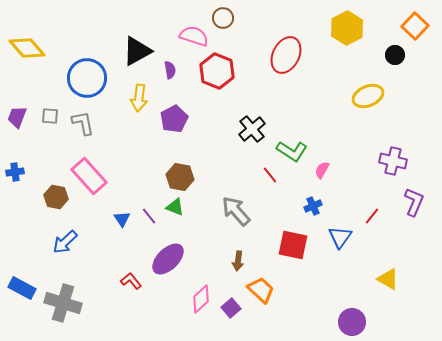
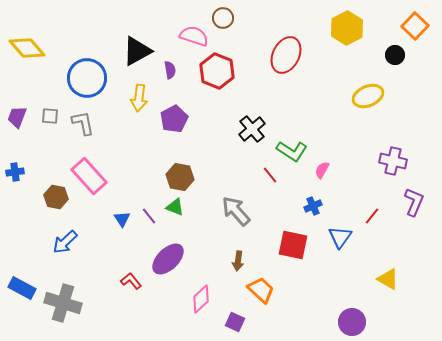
purple square at (231, 308): moved 4 px right, 14 px down; rotated 24 degrees counterclockwise
